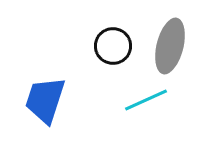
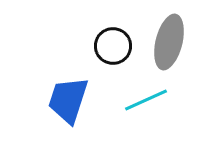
gray ellipse: moved 1 px left, 4 px up
blue trapezoid: moved 23 px right
